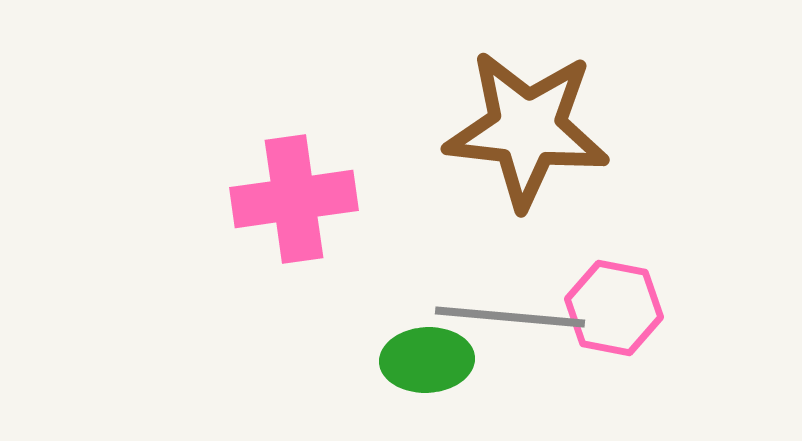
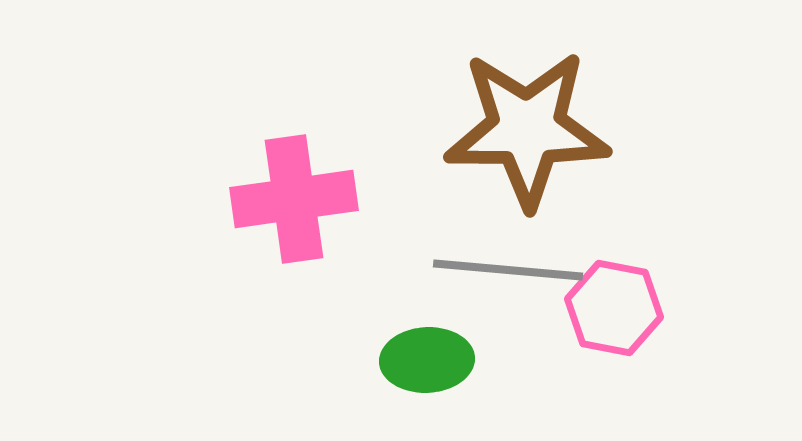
brown star: rotated 6 degrees counterclockwise
gray line: moved 2 px left, 47 px up
